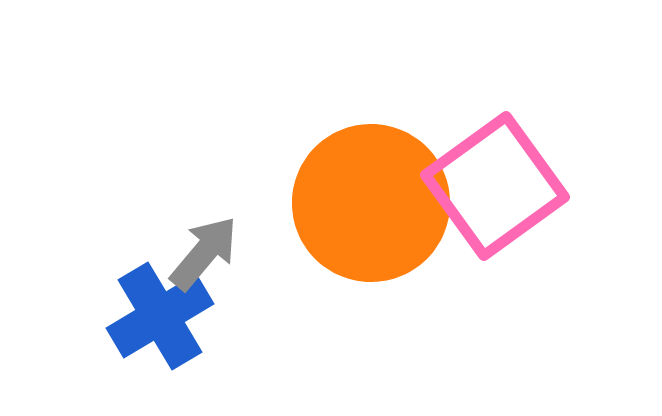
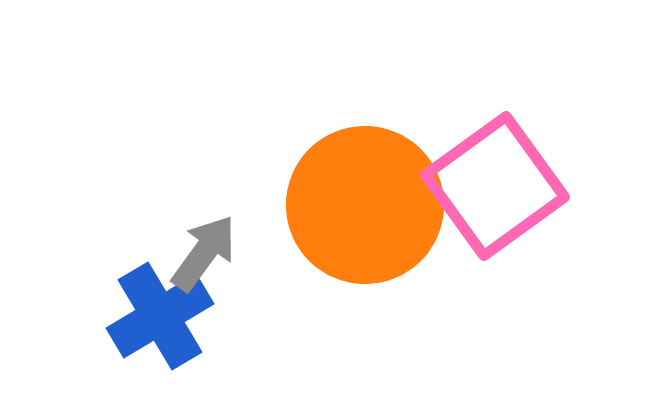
orange circle: moved 6 px left, 2 px down
gray arrow: rotated 4 degrees counterclockwise
